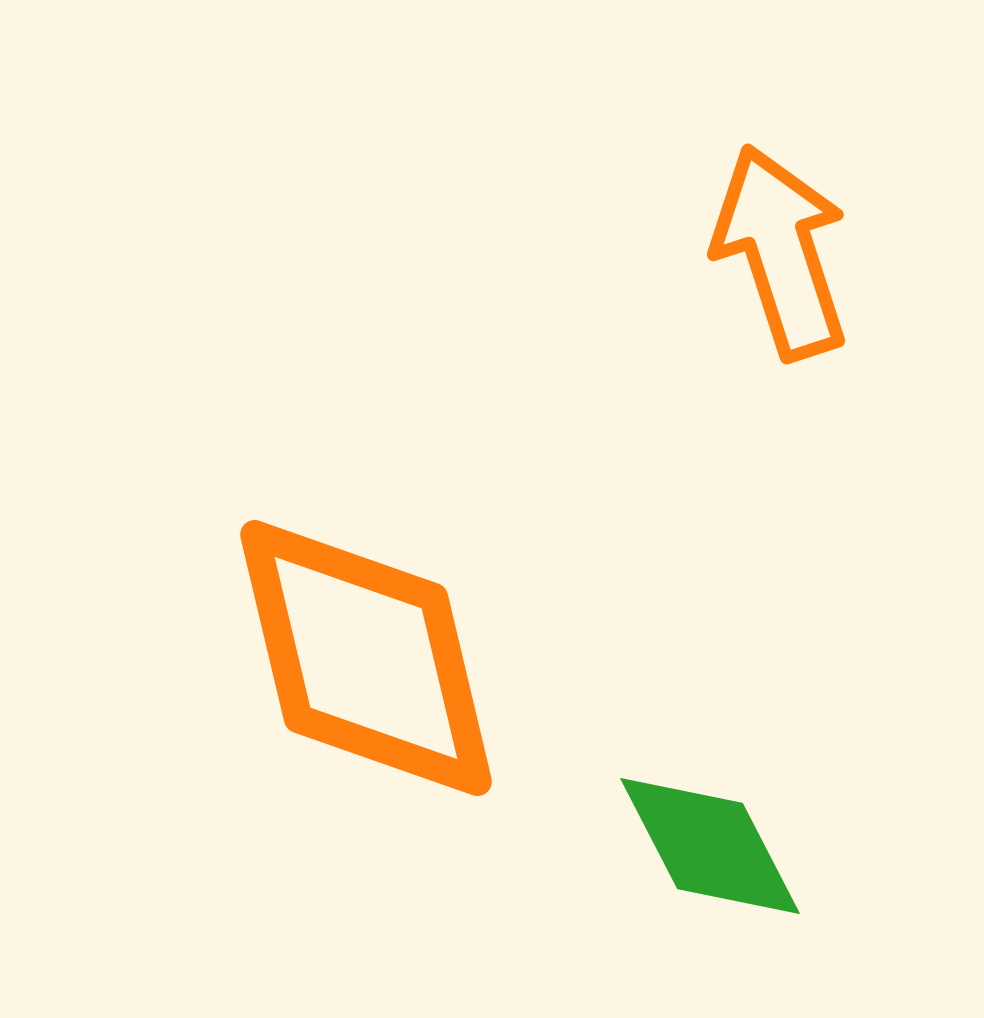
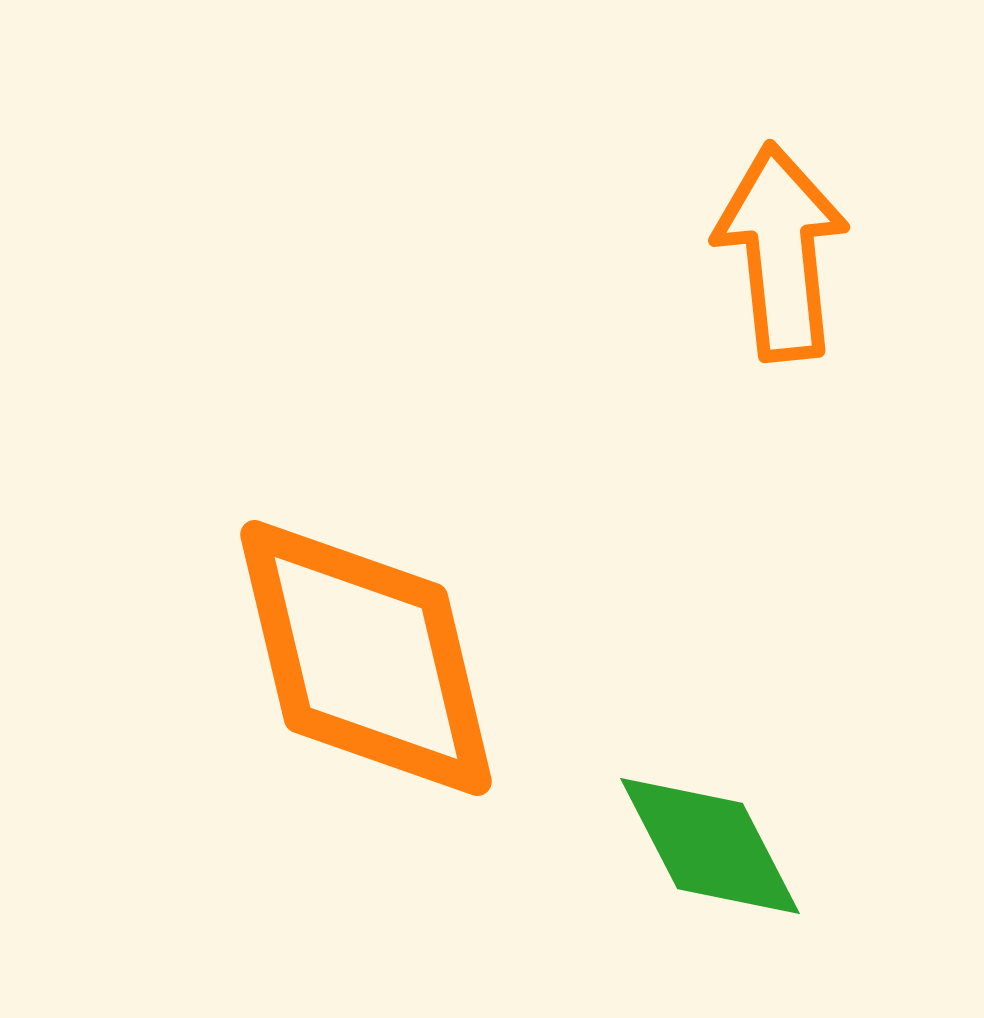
orange arrow: rotated 12 degrees clockwise
